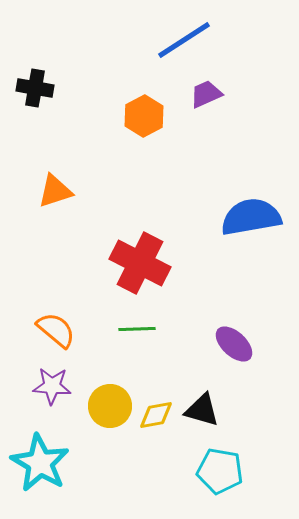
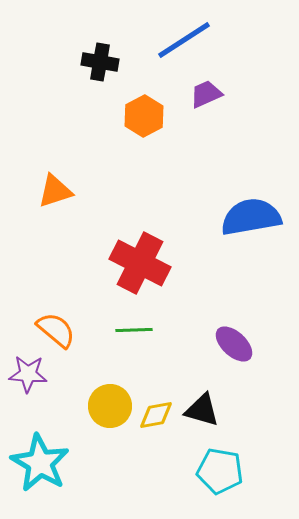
black cross: moved 65 px right, 26 px up
green line: moved 3 px left, 1 px down
purple star: moved 24 px left, 12 px up
